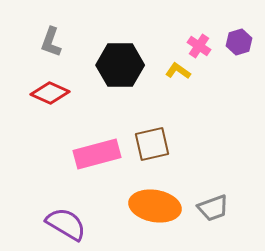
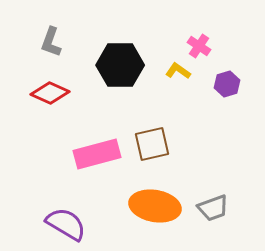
purple hexagon: moved 12 px left, 42 px down
